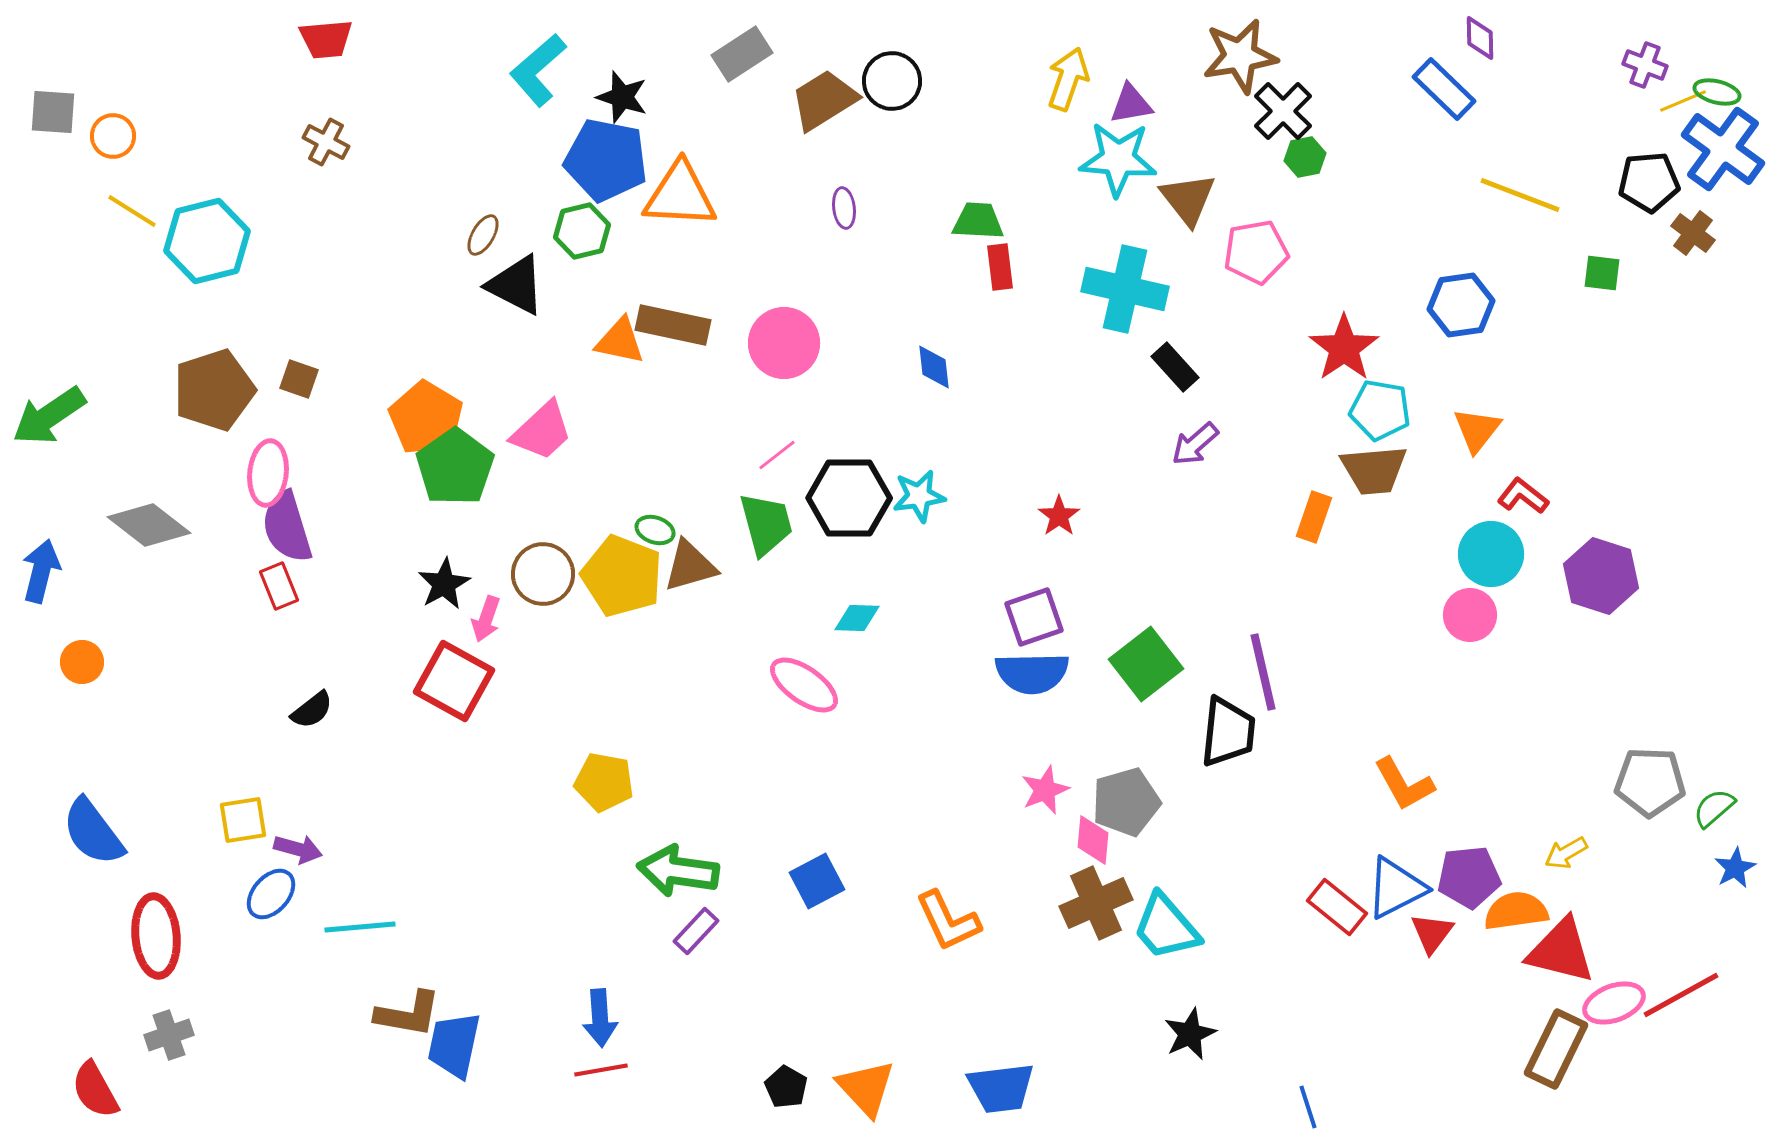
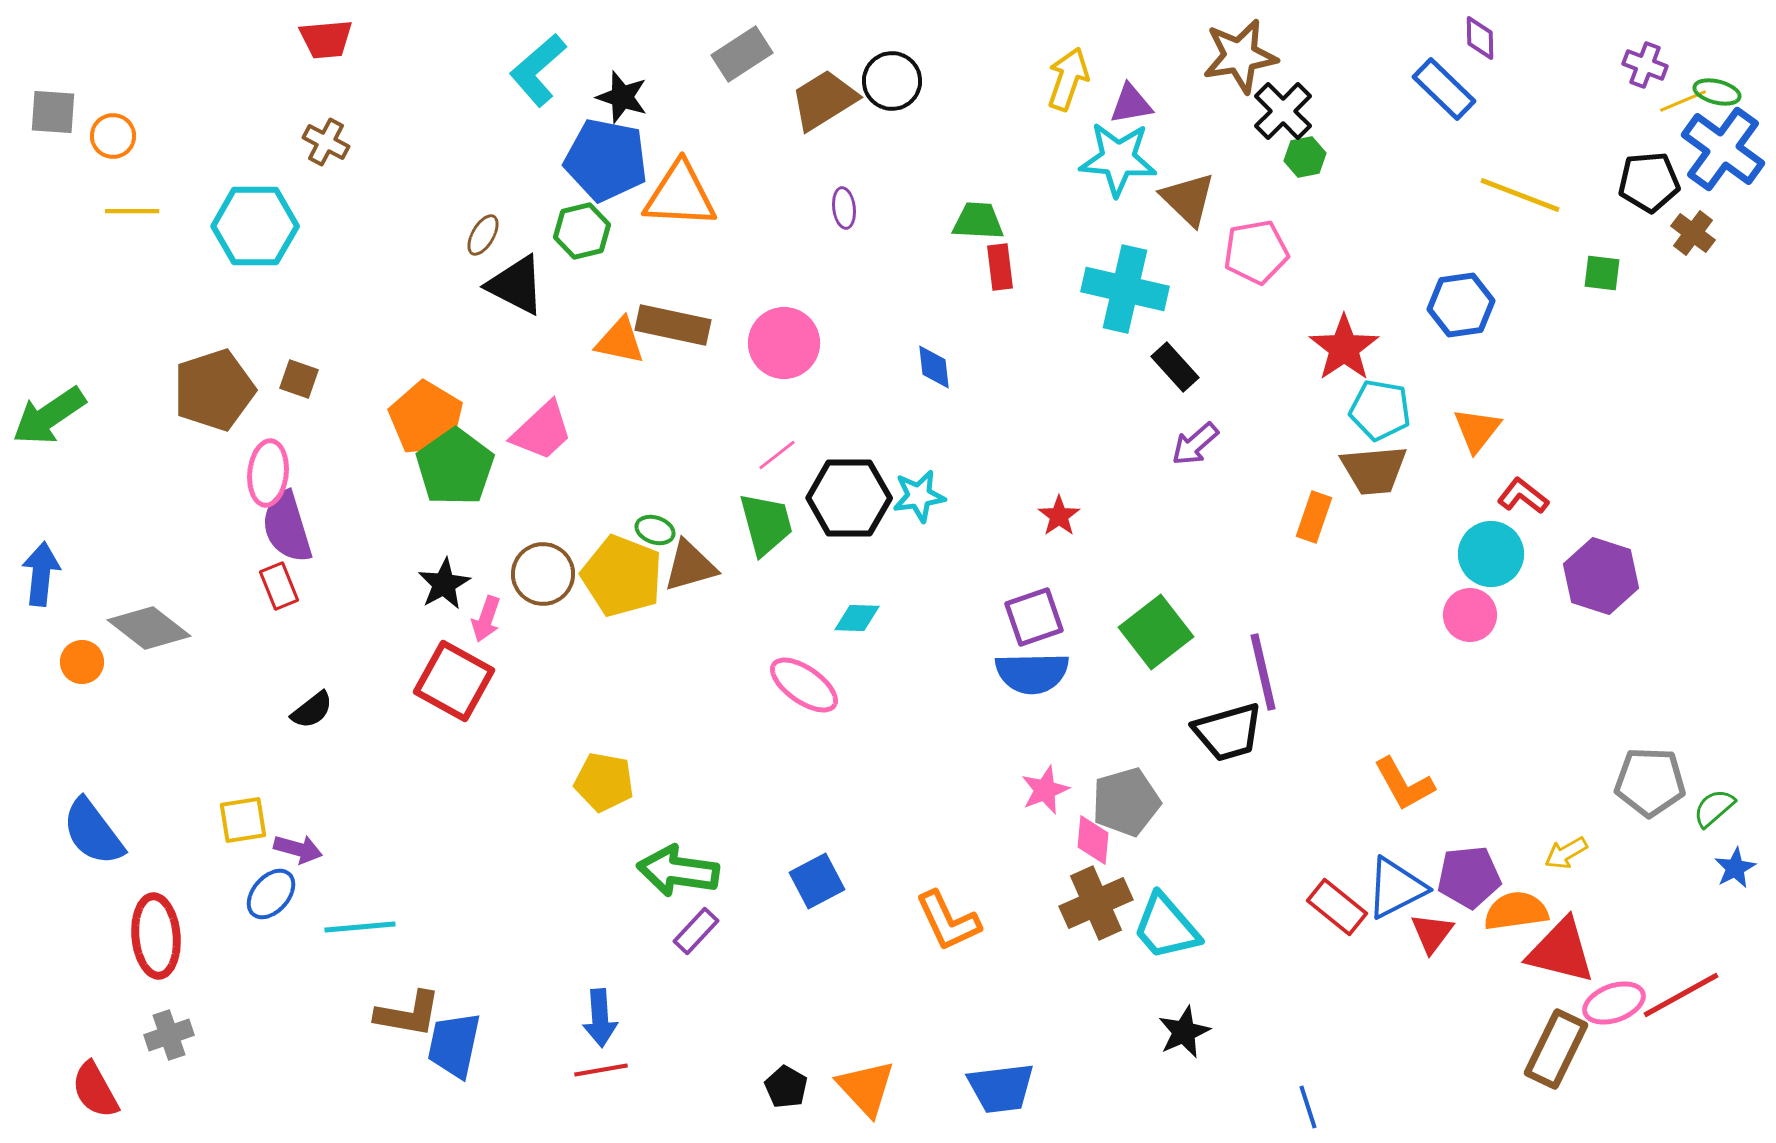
brown triangle at (1188, 199): rotated 8 degrees counterclockwise
yellow line at (132, 211): rotated 32 degrees counterclockwise
cyan hexagon at (207, 241): moved 48 px right, 15 px up; rotated 14 degrees clockwise
gray diamond at (149, 525): moved 103 px down
blue arrow at (41, 571): moved 3 px down; rotated 8 degrees counterclockwise
green square at (1146, 664): moved 10 px right, 32 px up
black trapezoid at (1228, 732): rotated 68 degrees clockwise
black star at (1190, 1034): moved 6 px left, 2 px up
